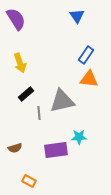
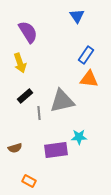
purple semicircle: moved 12 px right, 13 px down
black rectangle: moved 1 px left, 2 px down
